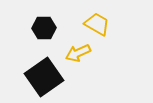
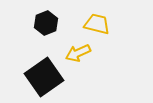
yellow trapezoid: rotated 16 degrees counterclockwise
black hexagon: moved 2 px right, 5 px up; rotated 20 degrees counterclockwise
